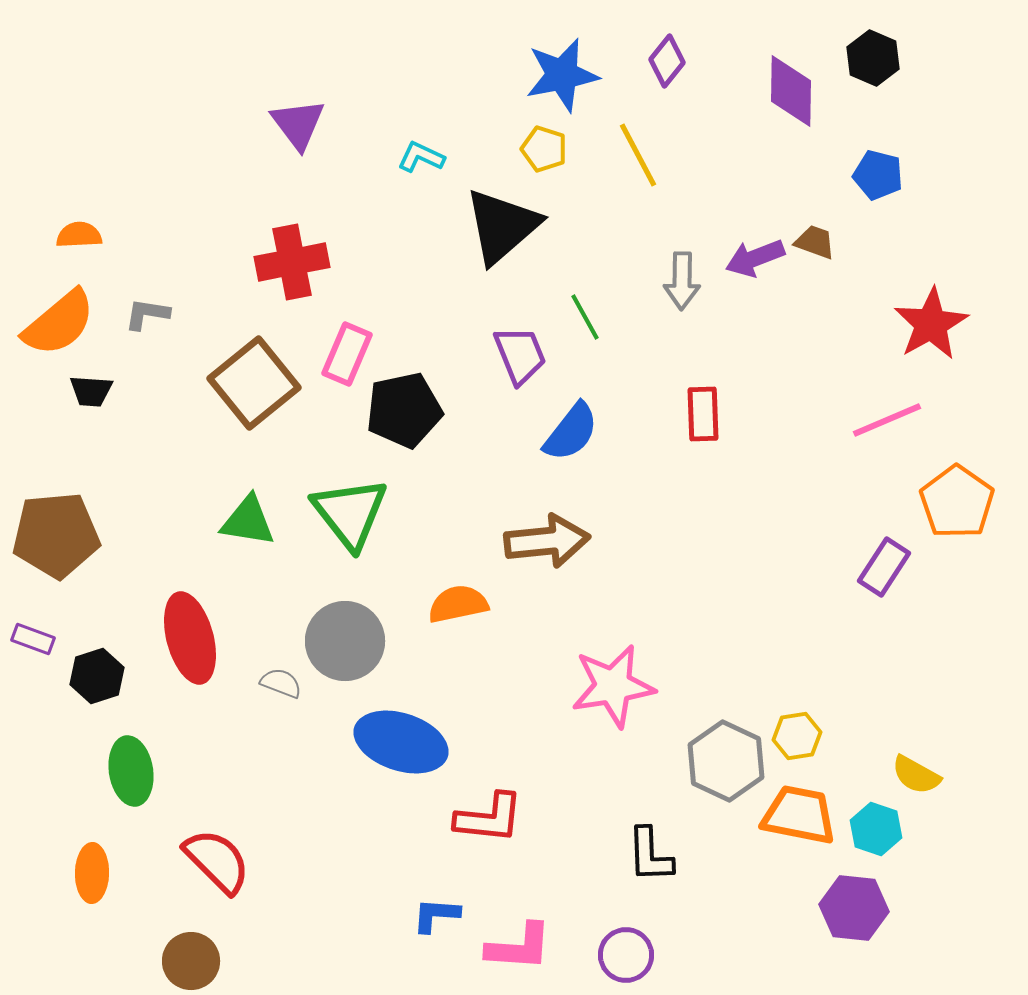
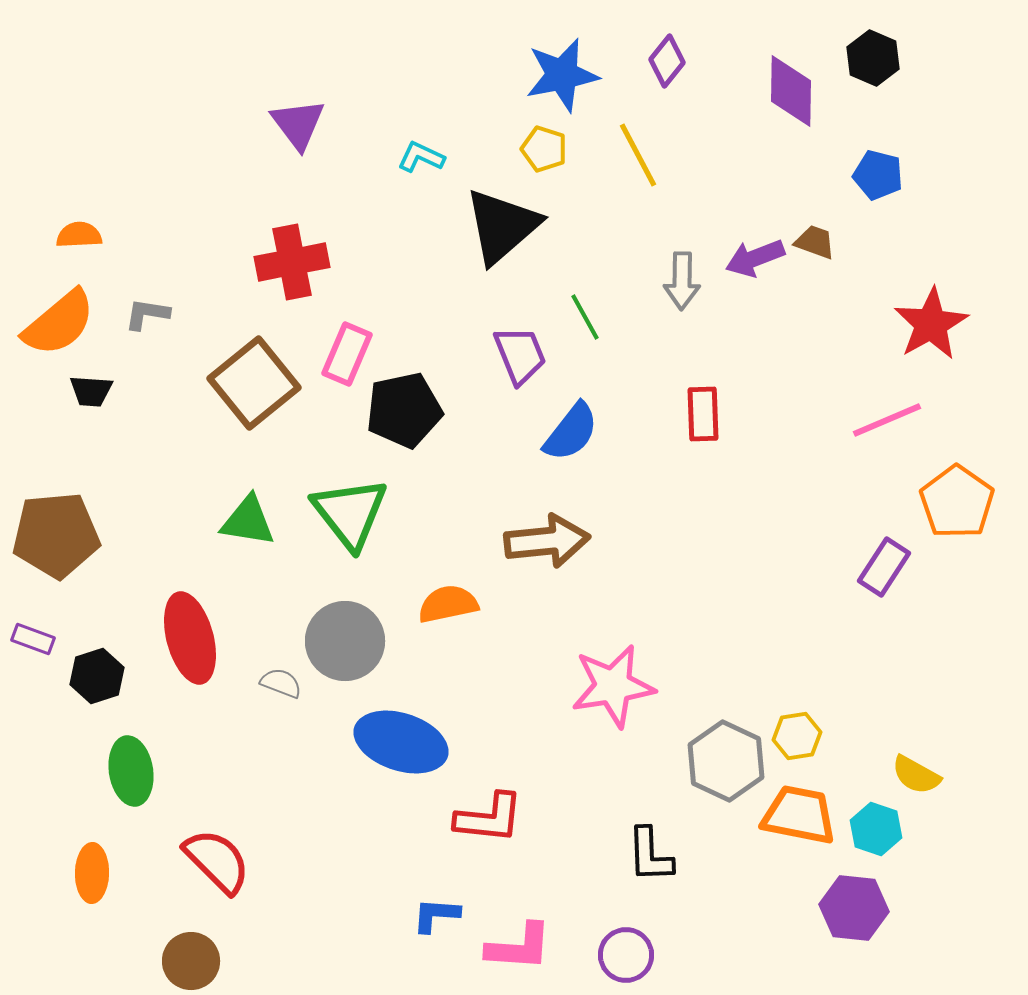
orange semicircle at (458, 604): moved 10 px left
